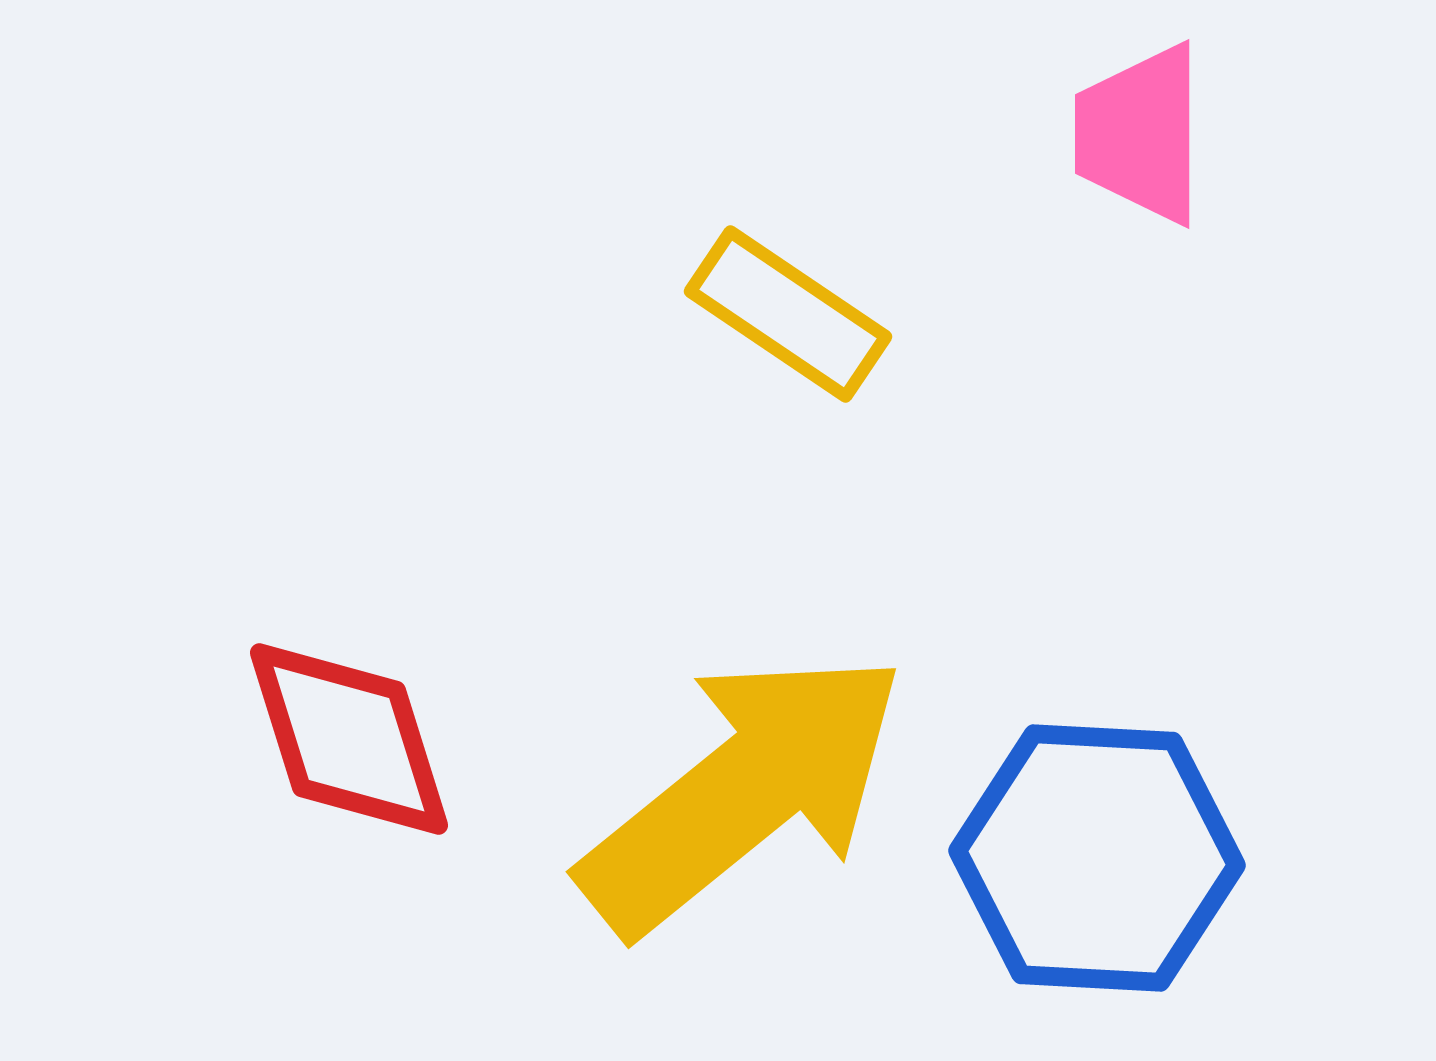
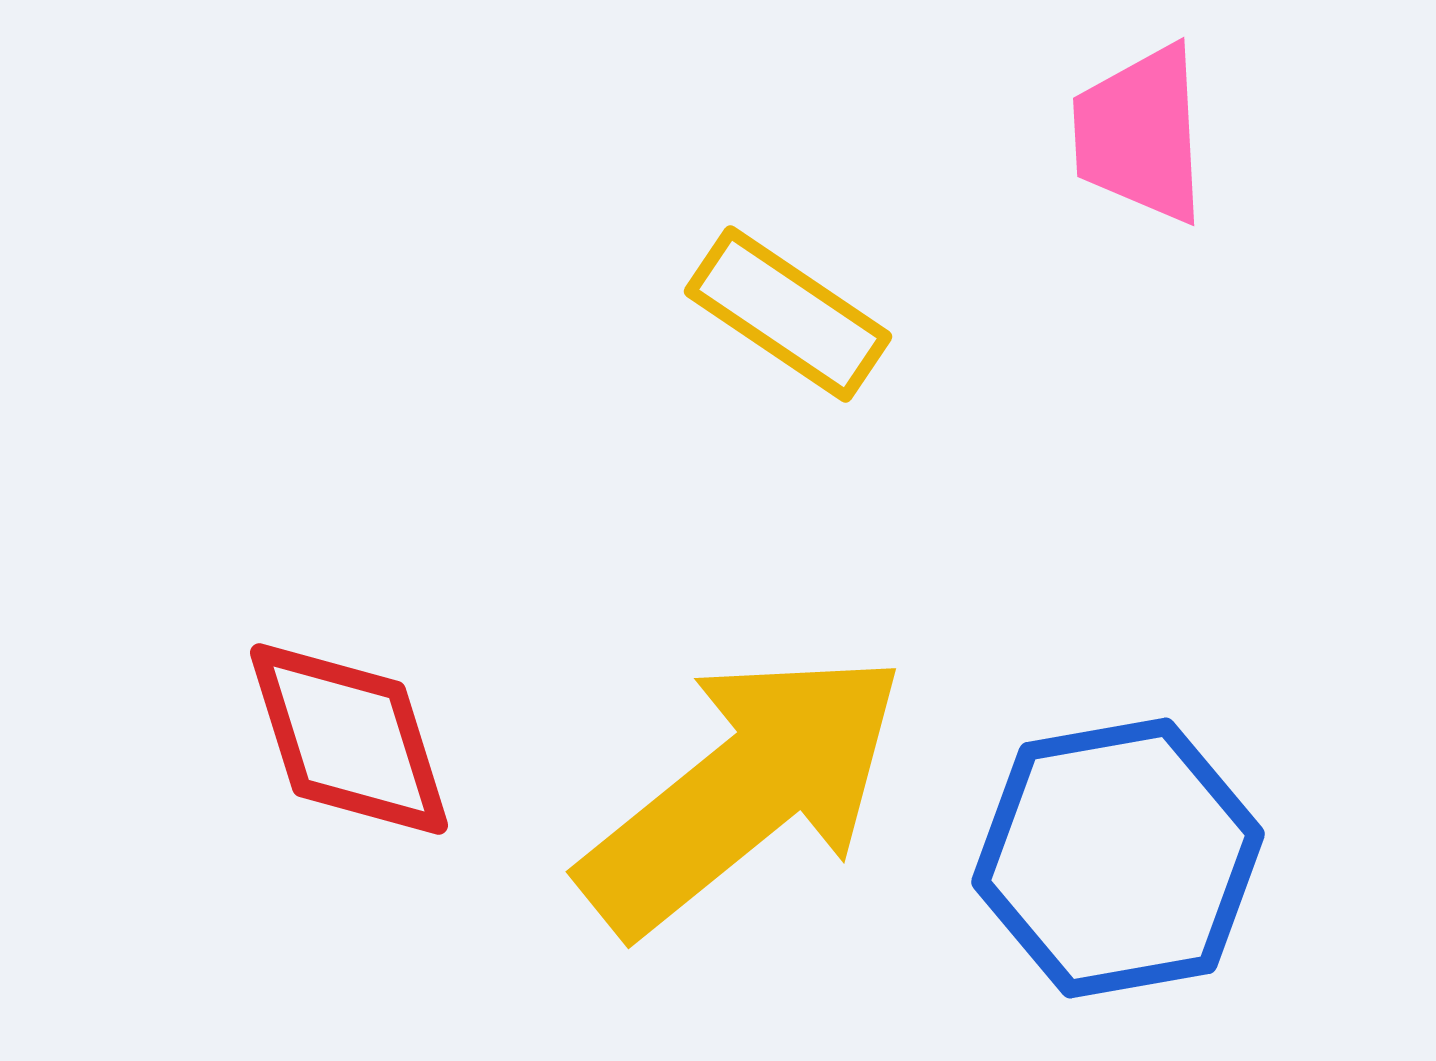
pink trapezoid: rotated 3 degrees counterclockwise
blue hexagon: moved 21 px right; rotated 13 degrees counterclockwise
